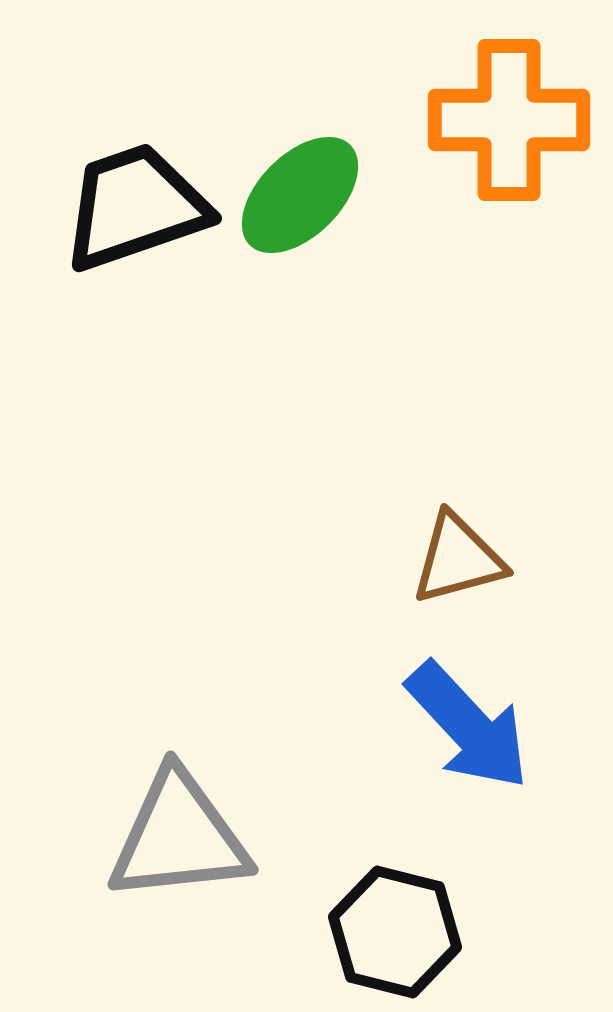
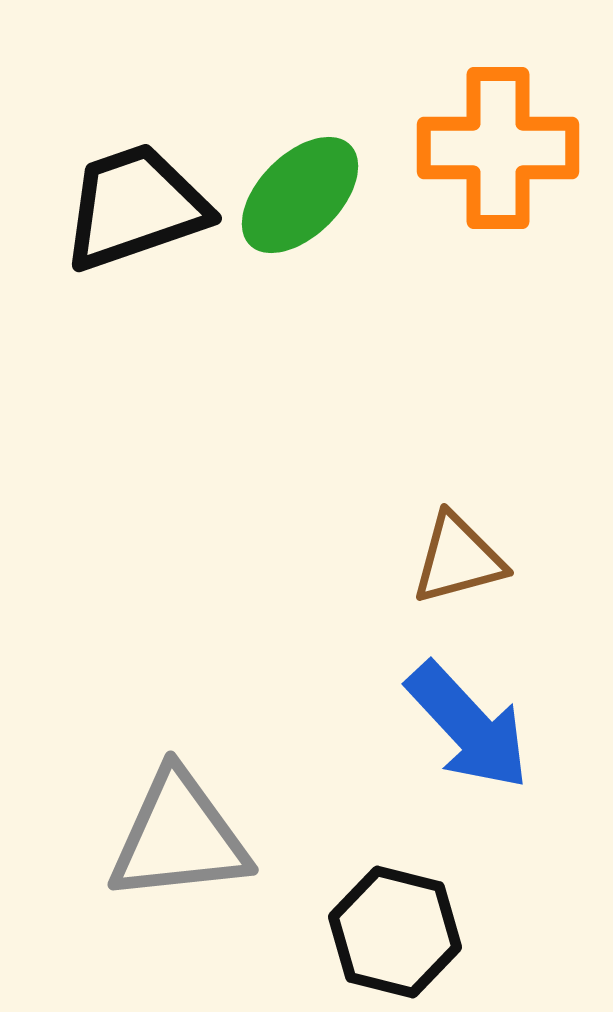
orange cross: moved 11 px left, 28 px down
